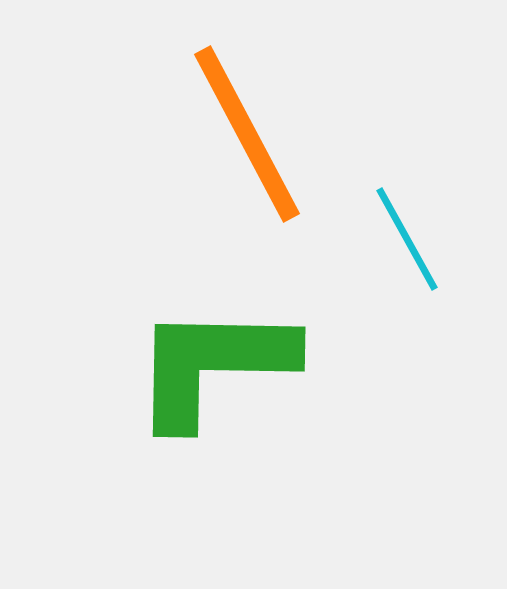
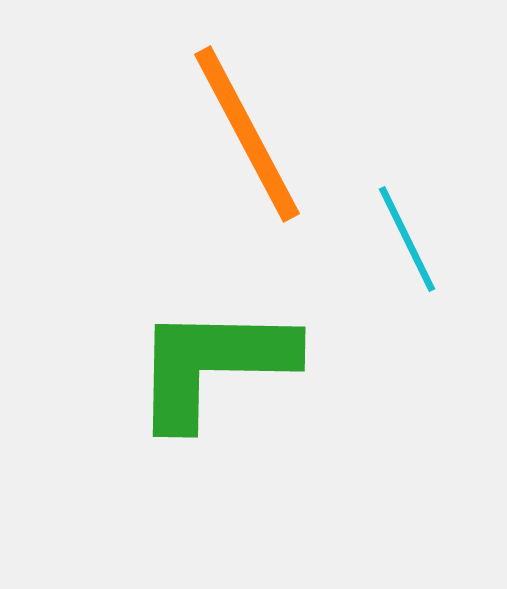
cyan line: rotated 3 degrees clockwise
